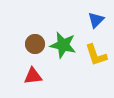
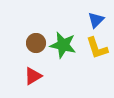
brown circle: moved 1 px right, 1 px up
yellow L-shape: moved 1 px right, 7 px up
red triangle: rotated 24 degrees counterclockwise
